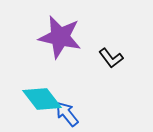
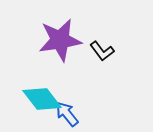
purple star: moved 3 px down; rotated 21 degrees counterclockwise
black L-shape: moved 9 px left, 7 px up
